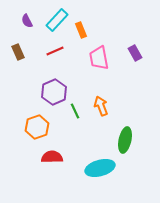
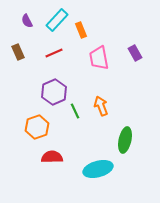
red line: moved 1 px left, 2 px down
cyan ellipse: moved 2 px left, 1 px down
